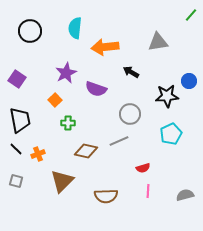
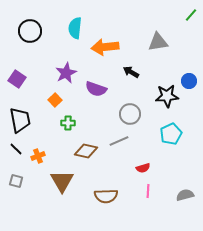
orange cross: moved 2 px down
brown triangle: rotated 15 degrees counterclockwise
